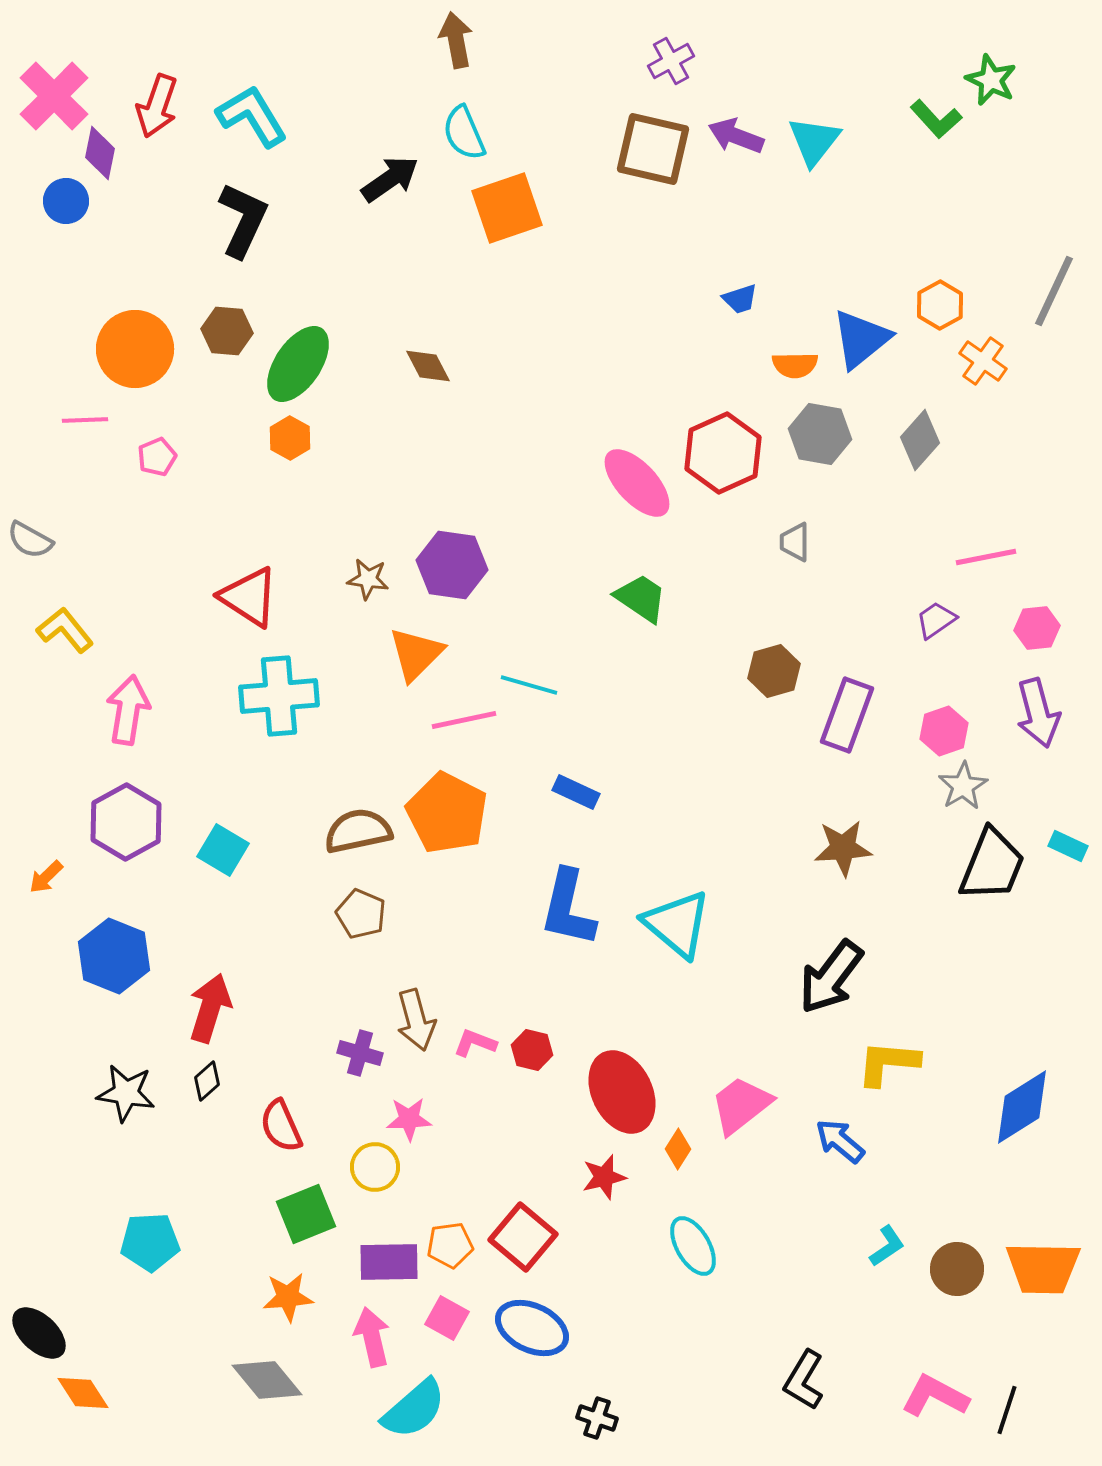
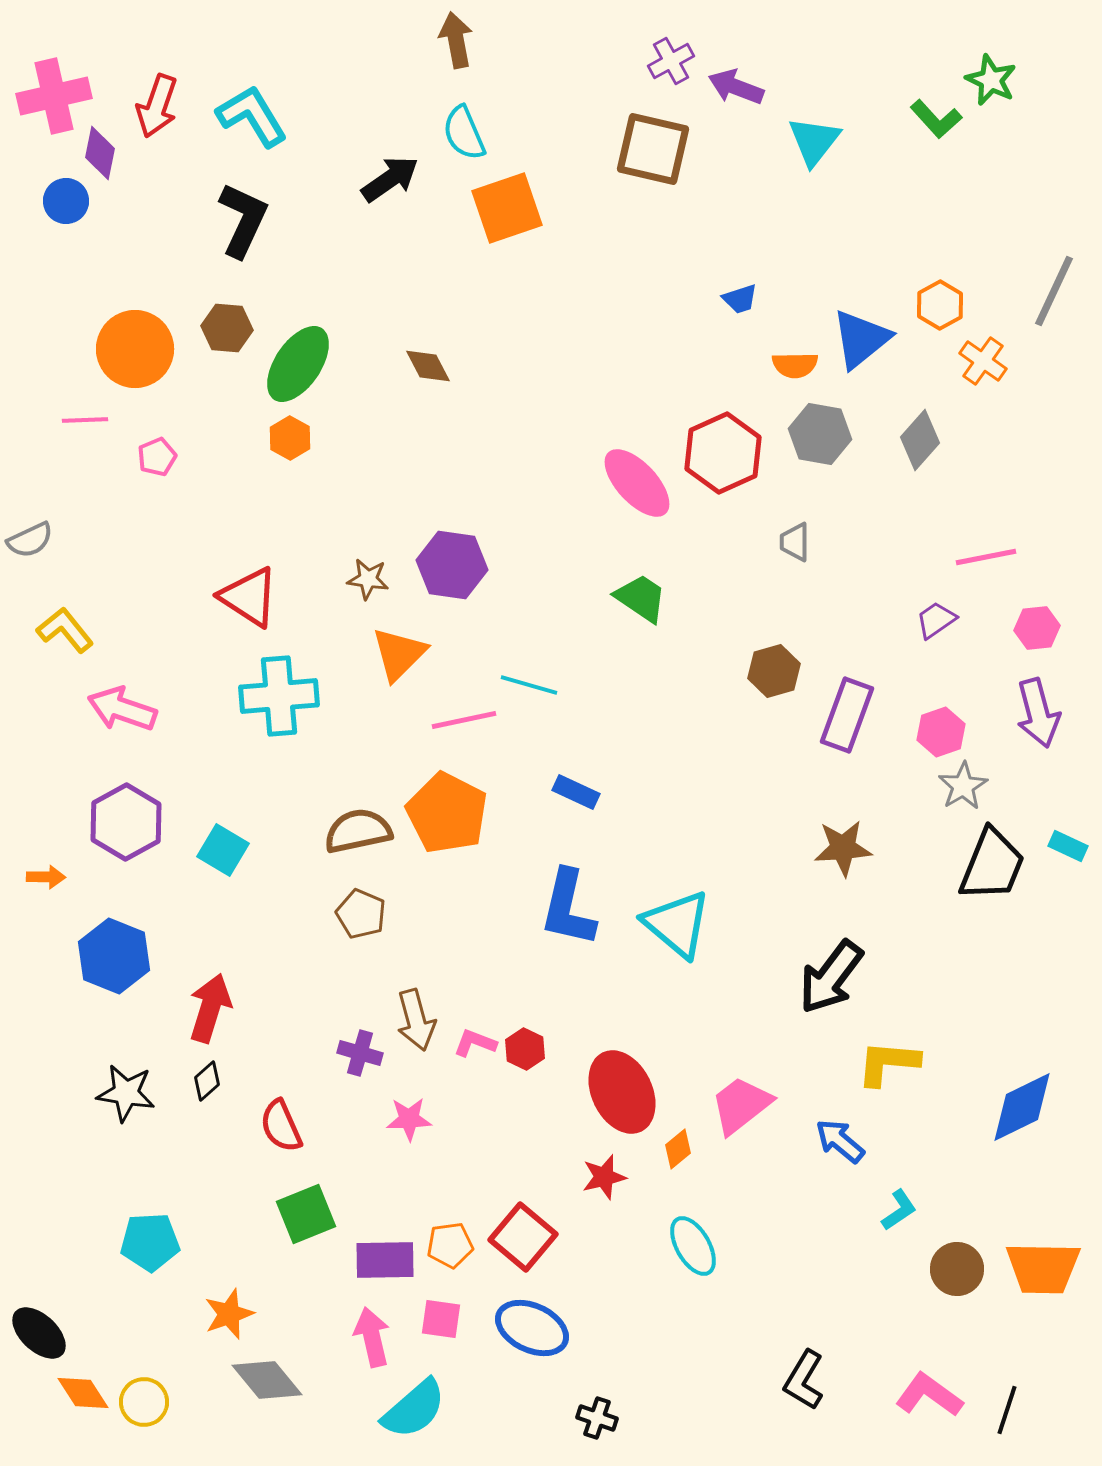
pink cross at (54, 96): rotated 32 degrees clockwise
purple arrow at (736, 136): moved 49 px up
brown hexagon at (227, 331): moved 3 px up
gray semicircle at (30, 540): rotated 54 degrees counterclockwise
orange triangle at (416, 654): moved 17 px left
pink arrow at (128, 710): moved 6 px left, 1 px up; rotated 80 degrees counterclockwise
pink hexagon at (944, 731): moved 3 px left, 1 px down
orange arrow at (46, 877): rotated 135 degrees counterclockwise
red hexagon at (532, 1050): moved 7 px left, 1 px up; rotated 12 degrees clockwise
blue diamond at (1022, 1107): rotated 6 degrees clockwise
orange diamond at (678, 1149): rotated 18 degrees clockwise
yellow circle at (375, 1167): moved 231 px left, 235 px down
cyan L-shape at (887, 1246): moved 12 px right, 36 px up
purple rectangle at (389, 1262): moved 4 px left, 2 px up
orange star at (288, 1297): moved 59 px left, 17 px down; rotated 15 degrees counterclockwise
pink square at (447, 1318): moved 6 px left, 1 px down; rotated 21 degrees counterclockwise
pink L-shape at (935, 1396): moved 6 px left, 1 px up; rotated 8 degrees clockwise
